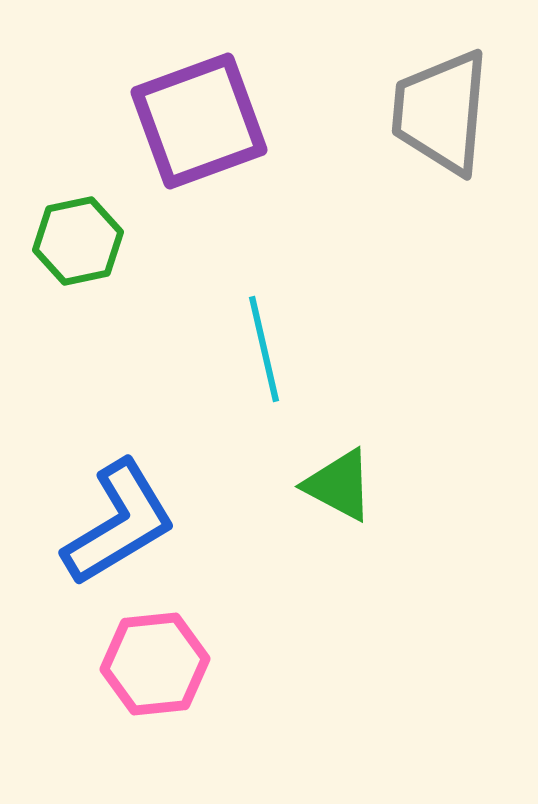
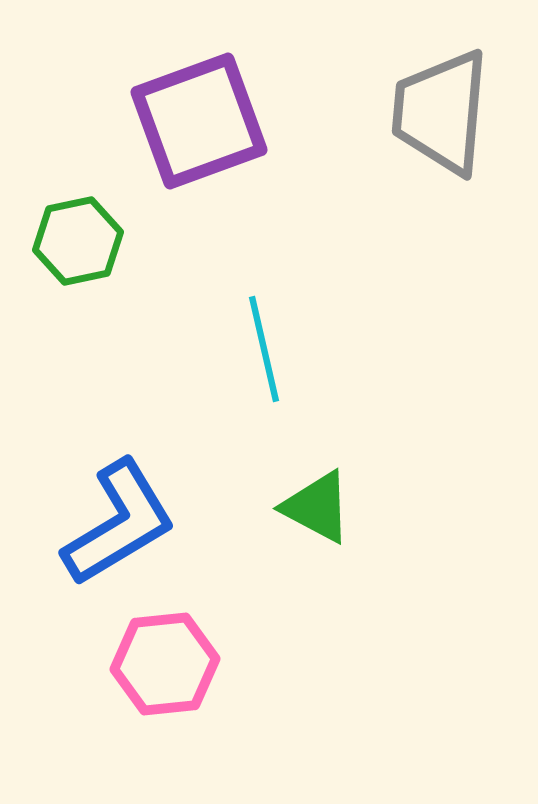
green triangle: moved 22 px left, 22 px down
pink hexagon: moved 10 px right
